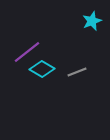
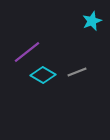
cyan diamond: moved 1 px right, 6 px down
